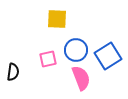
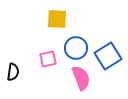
blue circle: moved 2 px up
